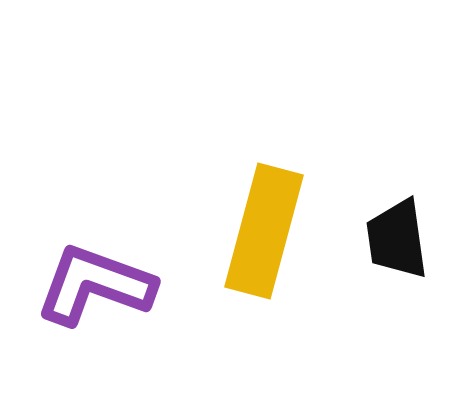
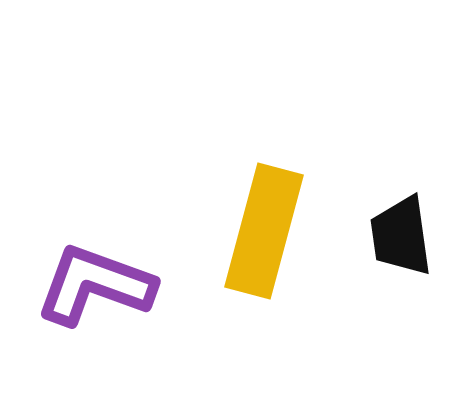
black trapezoid: moved 4 px right, 3 px up
